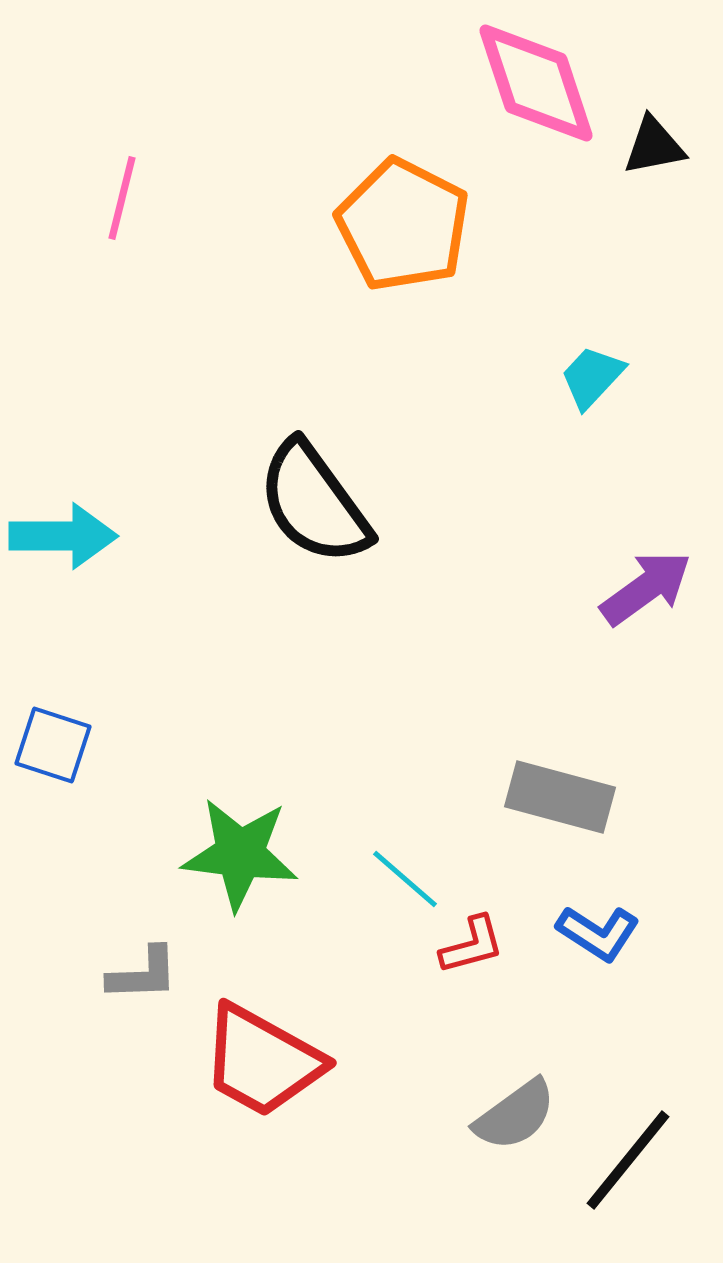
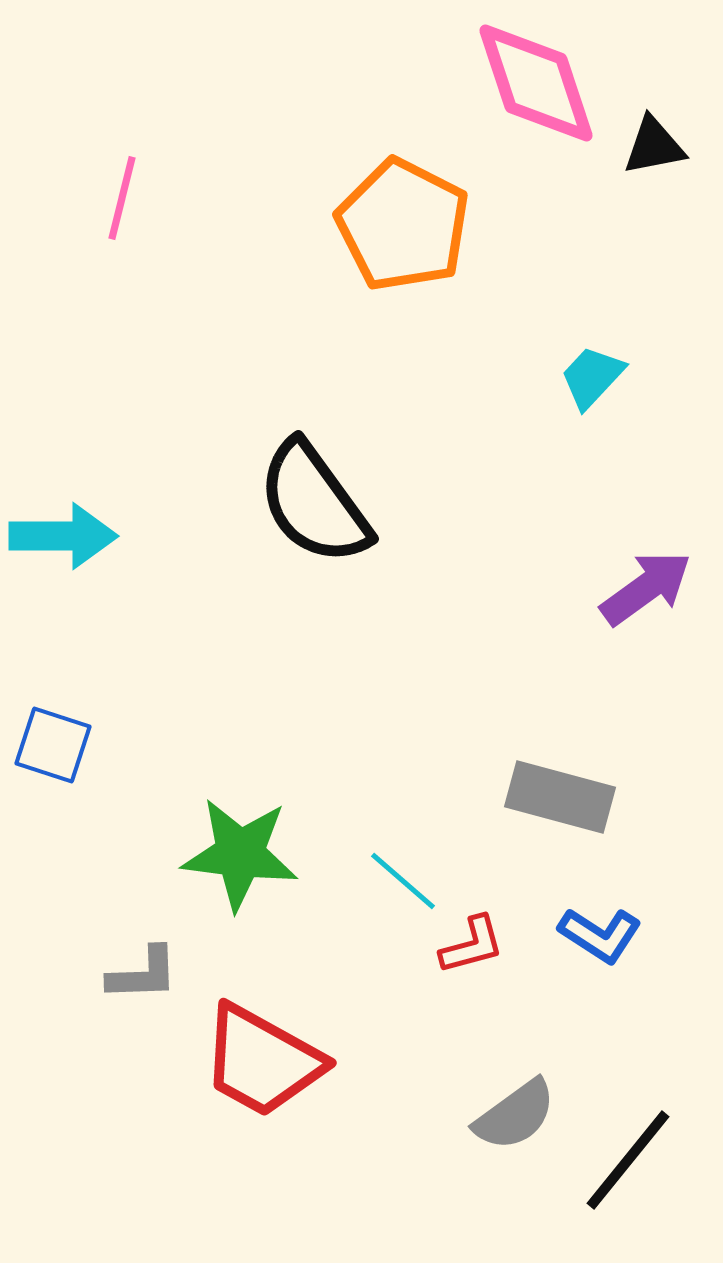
cyan line: moved 2 px left, 2 px down
blue L-shape: moved 2 px right, 2 px down
